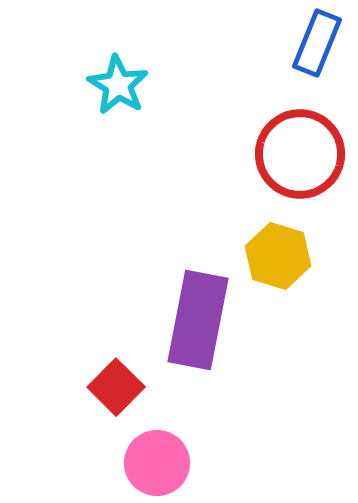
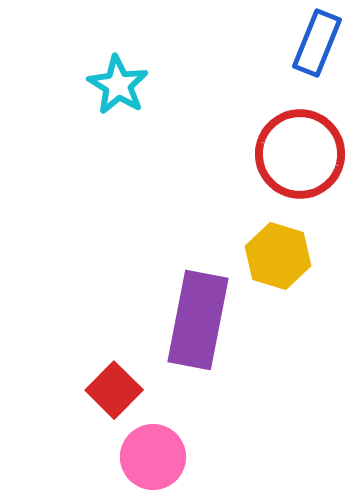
red square: moved 2 px left, 3 px down
pink circle: moved 4 px left, 6 px up
